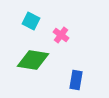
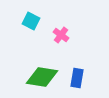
green diamond: moved 9 px right, 17 px down
blue rectangle: moved 1 px right, 2 px up
